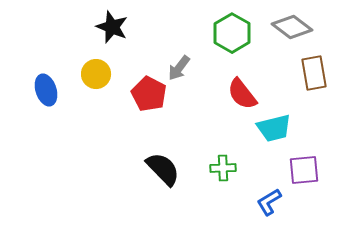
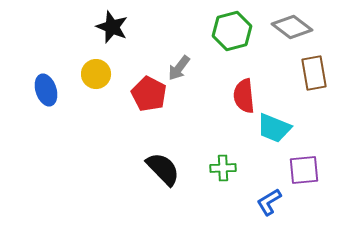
green hexagon: moved 2 px up; rotated 15 degrees clockwise
red semicircle: moved 2 px right, 2 px down; rotated 32 degrees clockwise
cyan trapezoid: rotated 36 degrees clockwise
